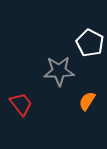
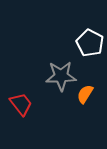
gray star: moved 2 px right, 5 px down
orange semicircle: moved 2 px left, 7 px up
